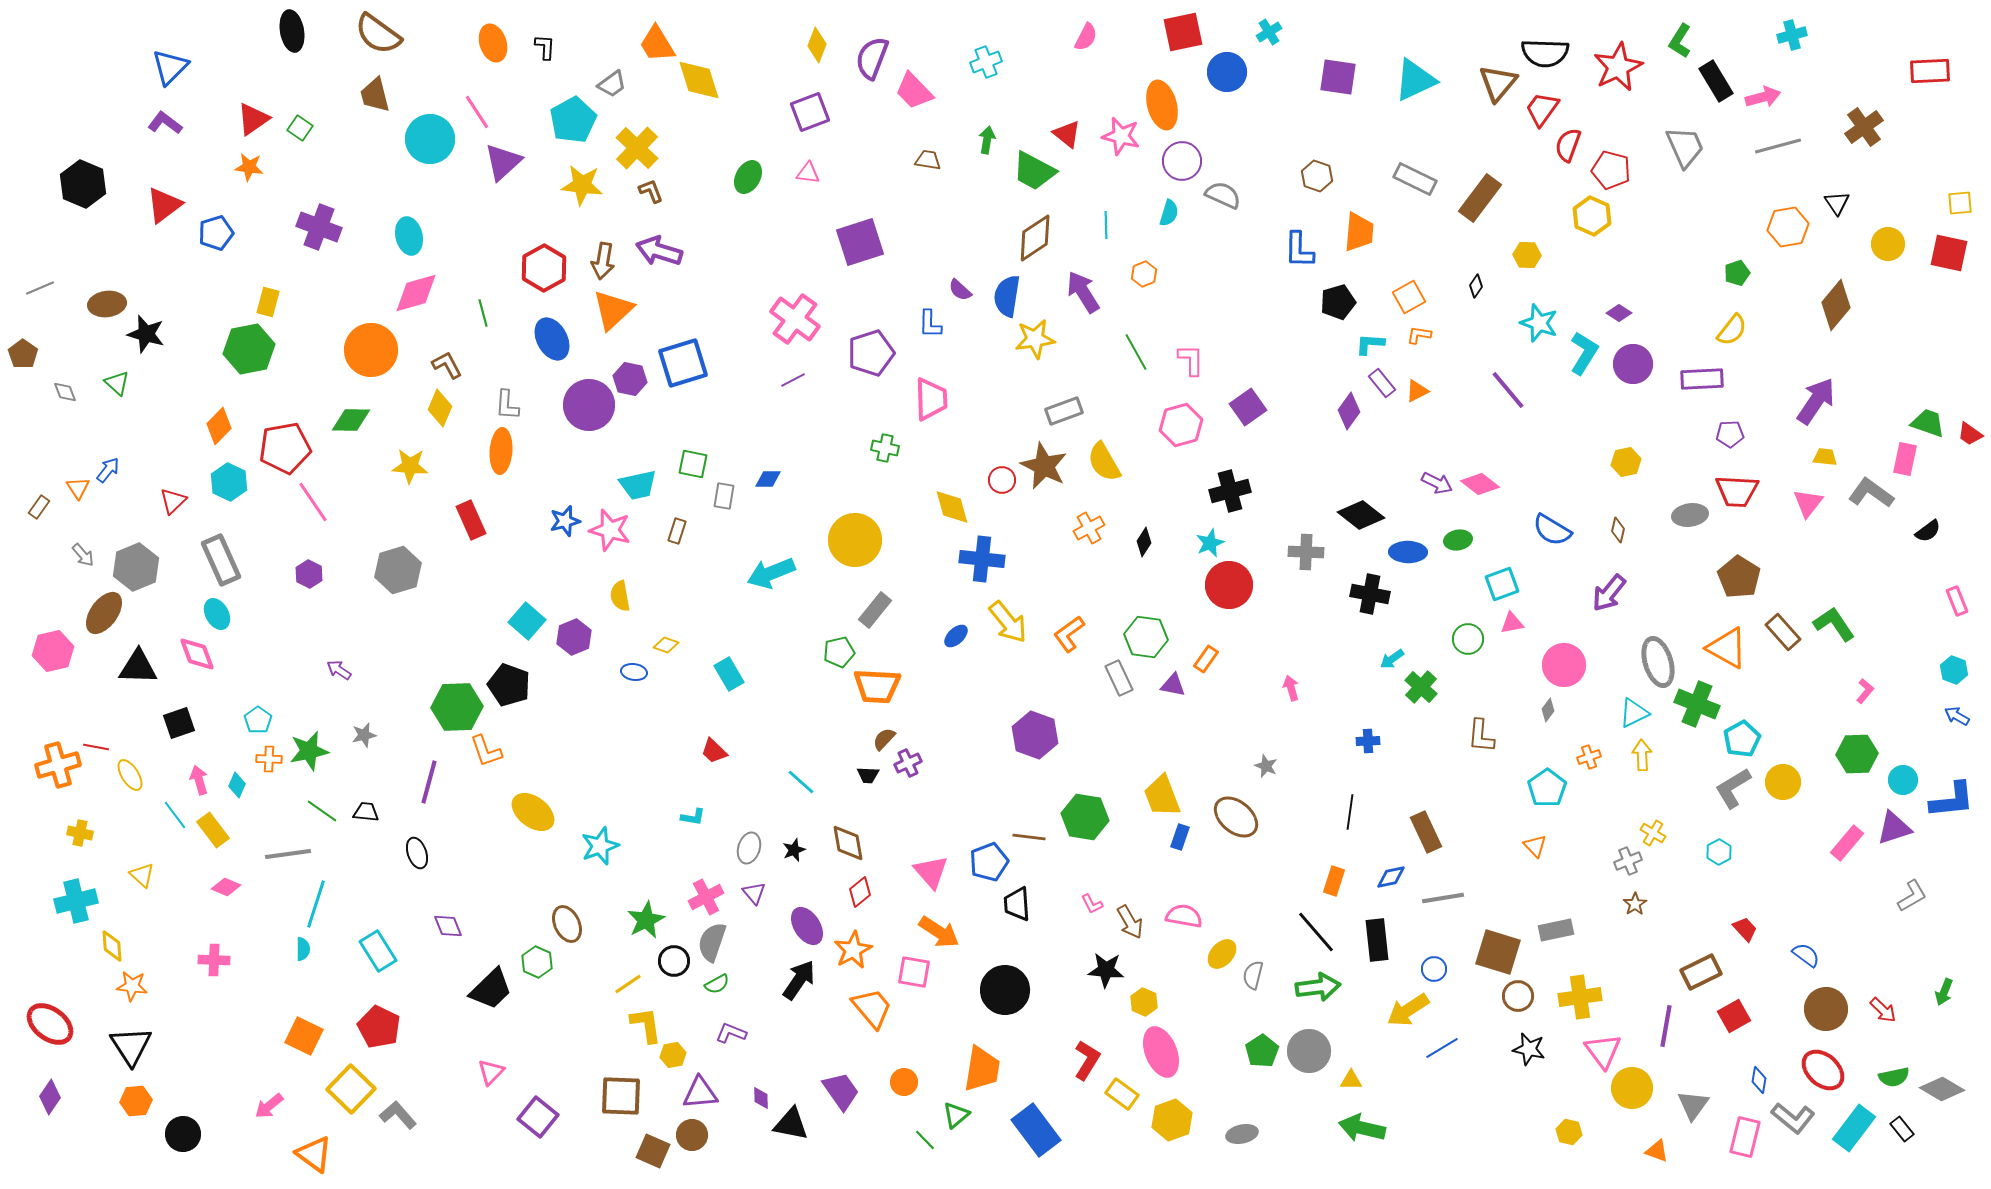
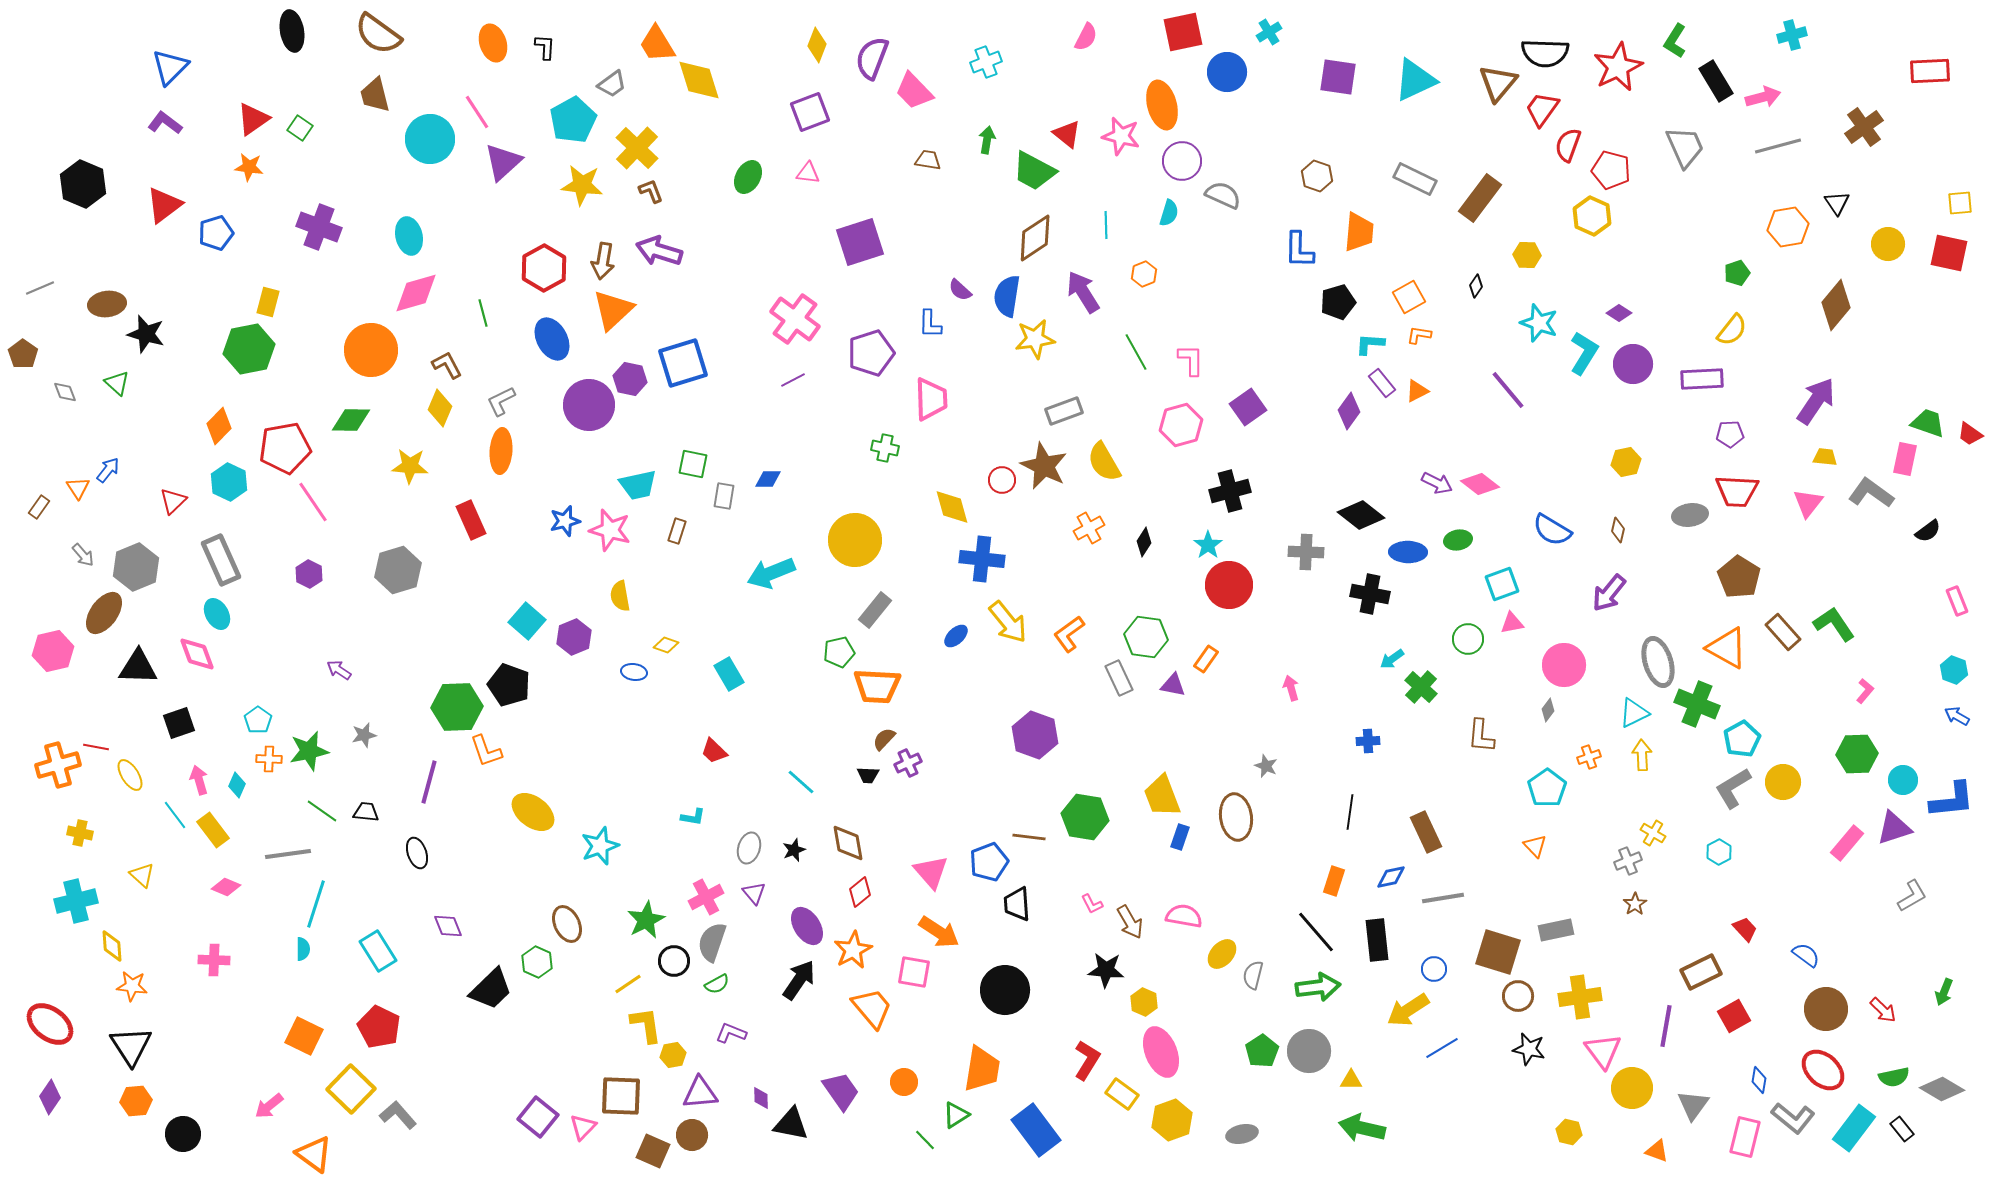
green L-shape at (1680, 41): moved 5 px left
gray L-shape at (507, 405): moved 6 px left, 4 px up; rotated 60 degrees clockwise
cyan star at (1210, 543): moved 2 px left, 2 px down; rotated 12 degrees counterclockwise
brown ellipse at (1236, 817): rotated 42 degrees clockwise
pink triangle at (491, 1072): moved 92 px right, 55 px down
green triangle at (956, 1115): rotated 8 degrees clockwise
